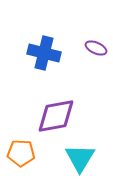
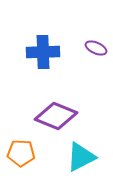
blue cross: moved 1 px left, 1 px up; rotated 16 degrees counterclockwise
purple diamond: rotated 33 degrees clockwise
cyan triangle: moved 1 px right, 1 px up; rotated 32 degrees clockwise
